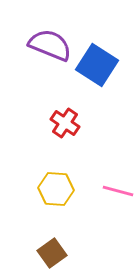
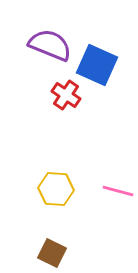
blue square: rotated 9 degrees counterclockwise
red cross: moved 1 px right, 28 px up
brown square: rotated 28 degrees counterclockwise
